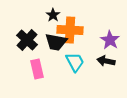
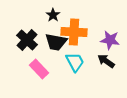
orange cross: moved 4 px right, 2 px down
purple star: rotated 24 degrees counterclockwise
black arrow: rotated 24 degrees clockwise
pink rectangle: moved 2 px right; rotated 30 degrees counterclockwise
